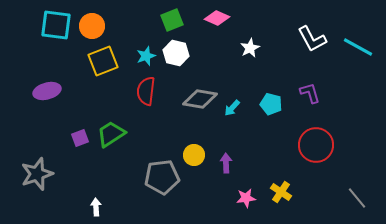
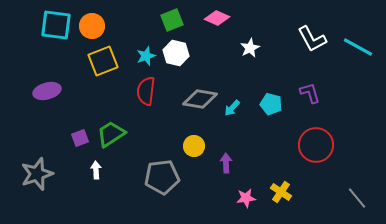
yellow circle: moved 9 px up
white arrow: moved 37 px up
